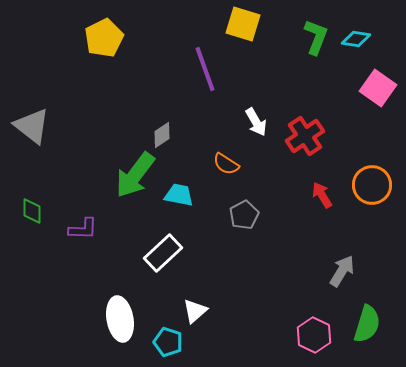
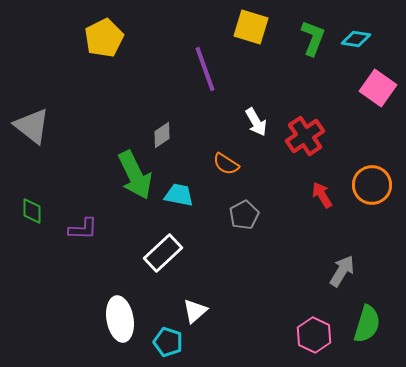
yellow square: moved 8 px right, 3 px down
green L-shape: moved 3 px left, 1 px down
green arrow: rotated 63 degrees counterclockwise
